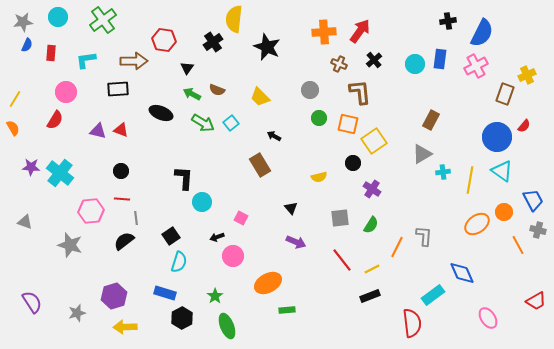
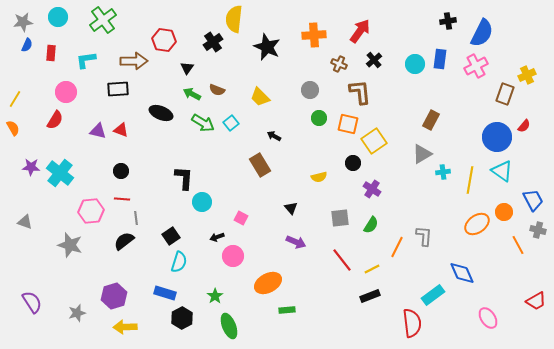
orange cross at (324, 32): moved 10 px left, 3 px down
green ellipse at (227, 326): moved 2 px right
